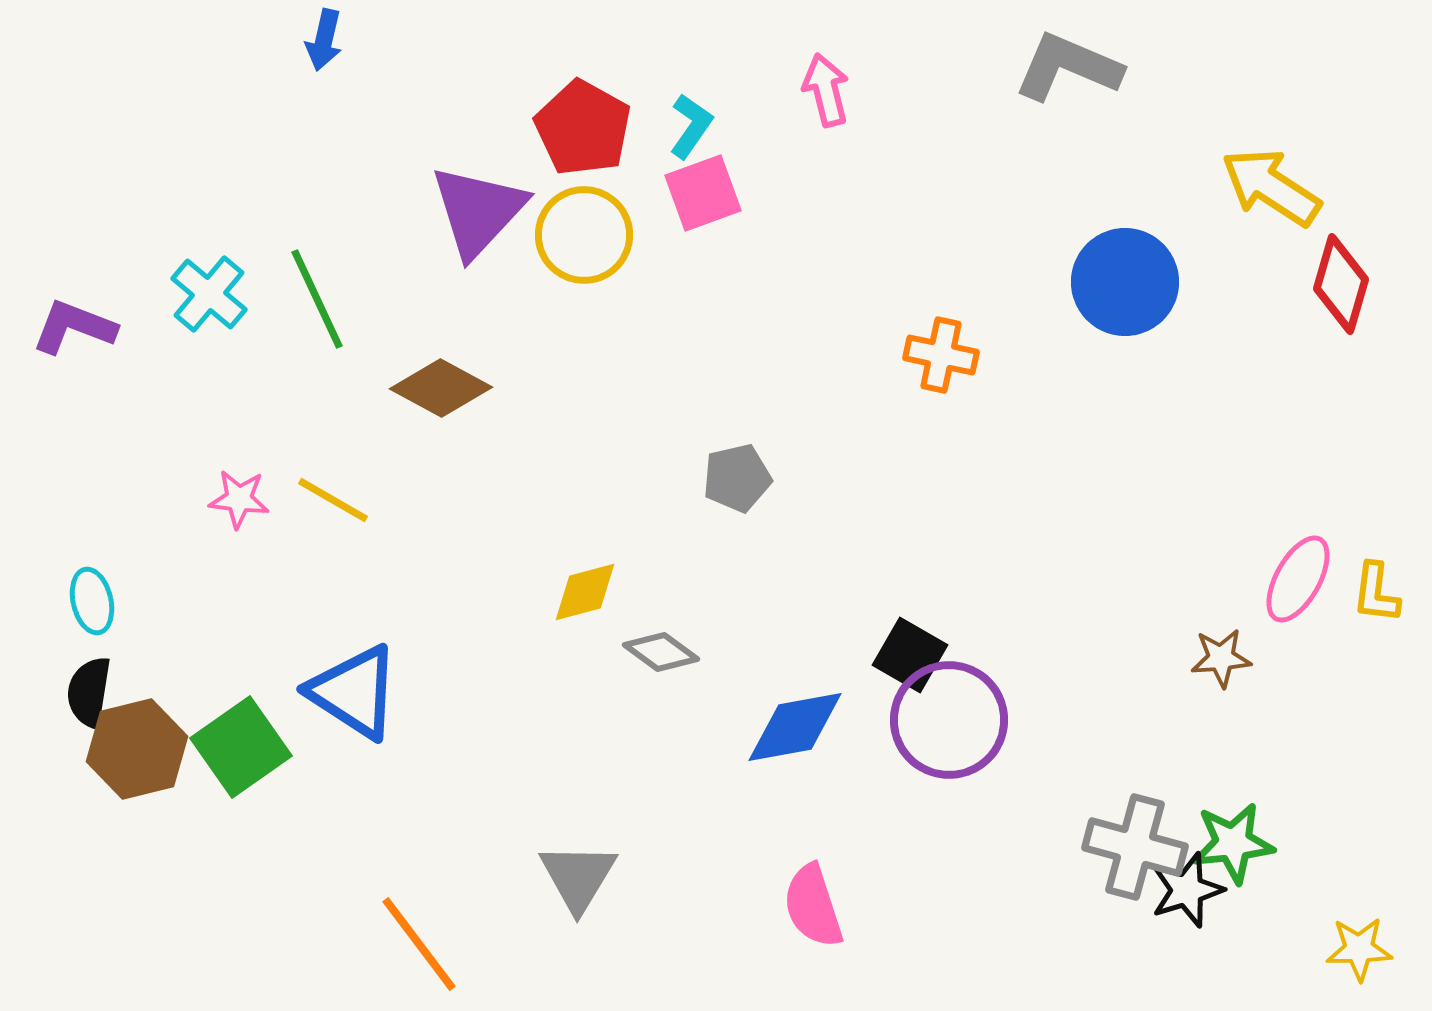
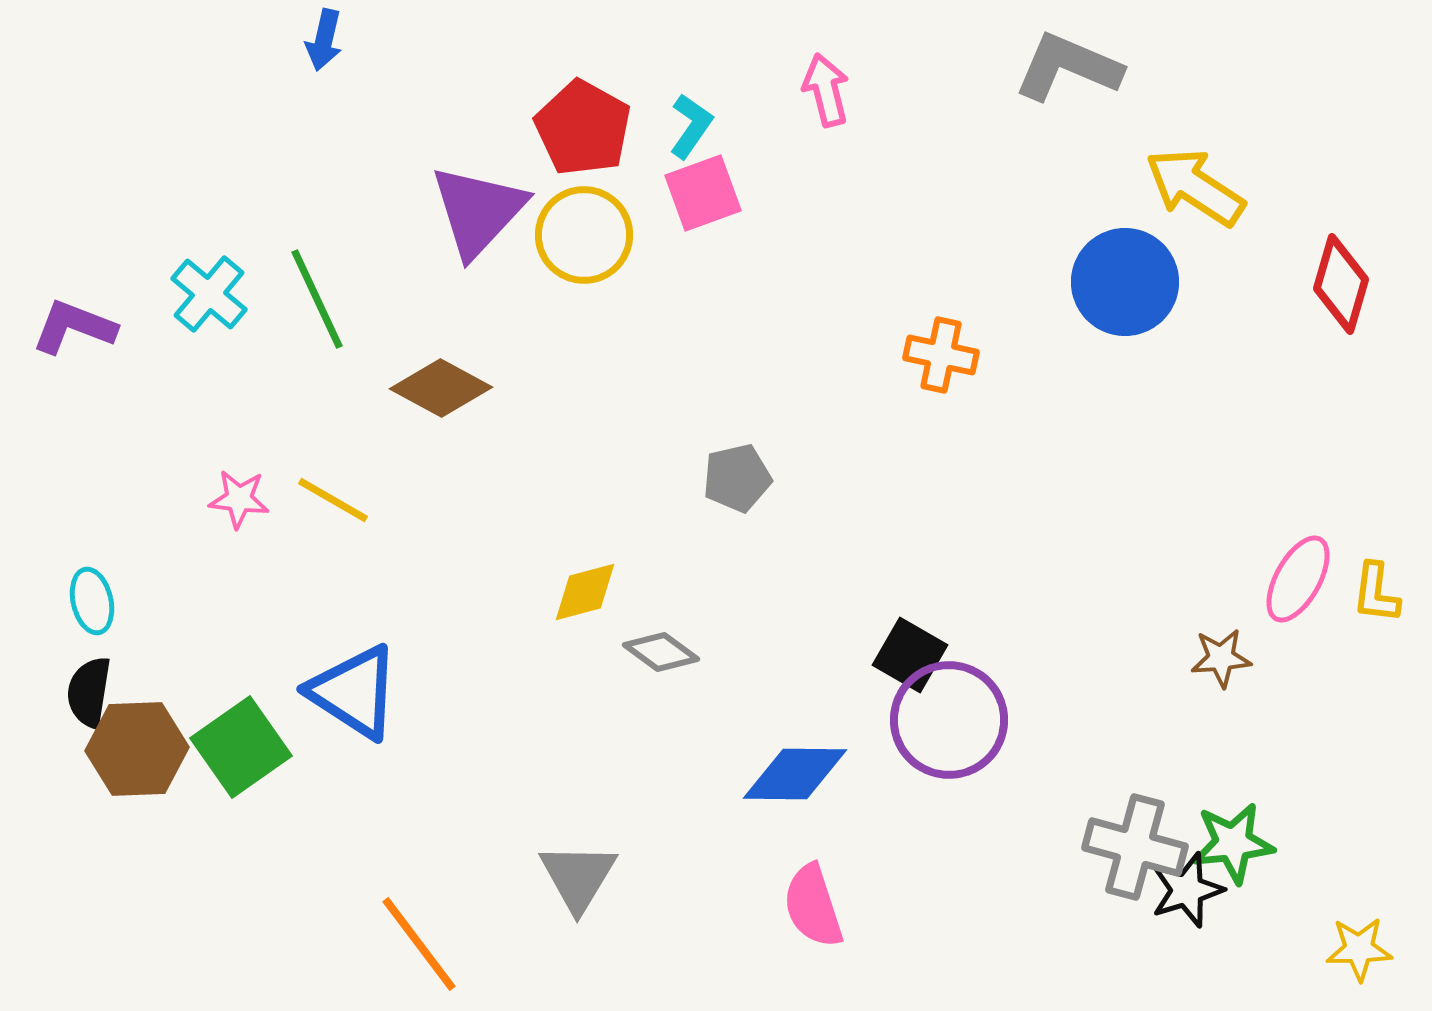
yellow arrow: moved 76 px left
blue diamond: moved 47 px down; rotated 11 degrees clockwise
brown hexagon: rotated 12 degrees clockwise
